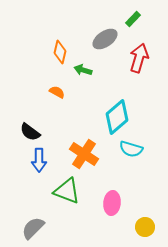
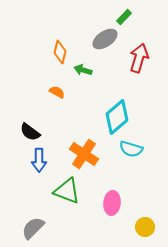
green rectangle: moved 9 px left, 2 px up
